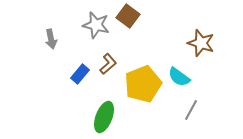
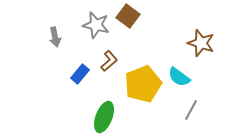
gray arrow: moved 4 px right, 2 px up
brown L-shape: moved 1 px right, 3 px up
